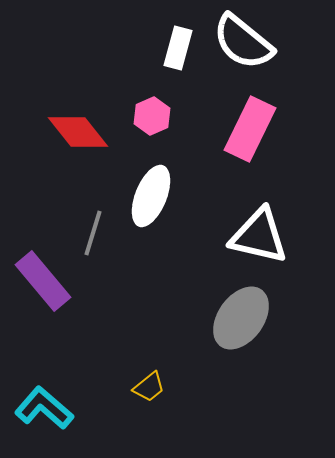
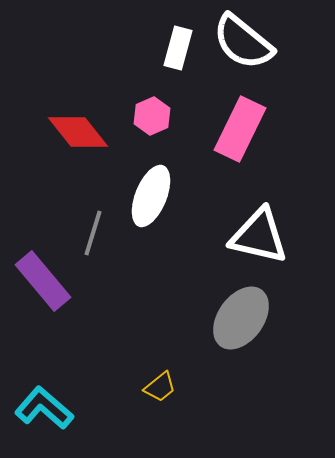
pink rectangle: moved 10 px left
yellow trapezoid: moved 11 px right
